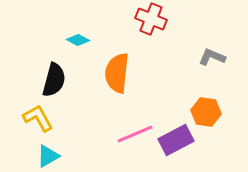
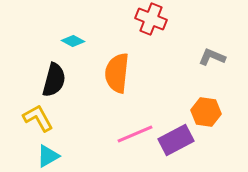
cyan diamond: moved 5 px left, 1 px down
